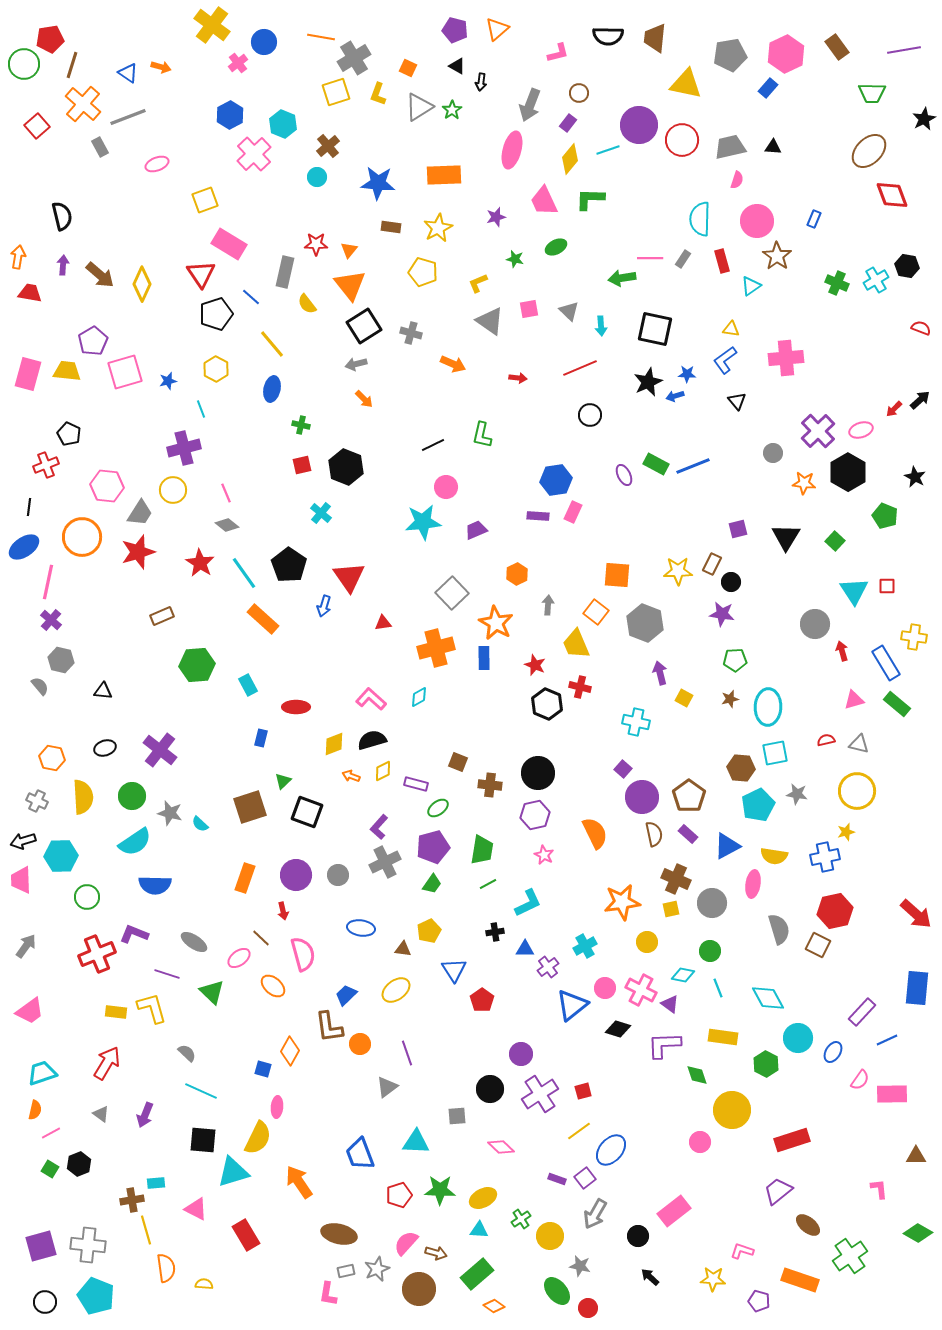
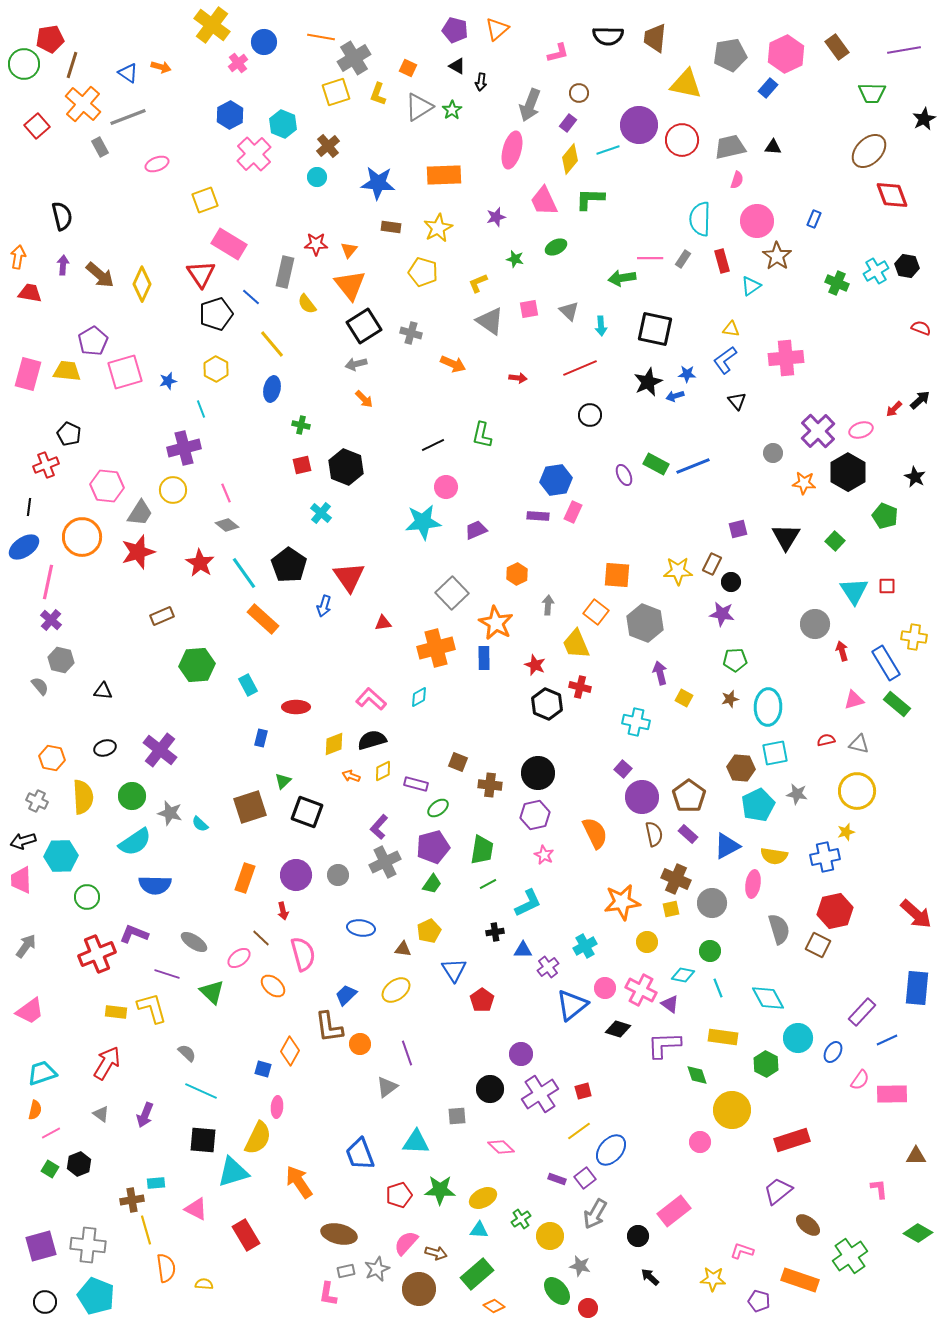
cyan cross at (876, 280): moved 9 px up
blue triangle at (525, 949): moved 2 px left, 1 px down
